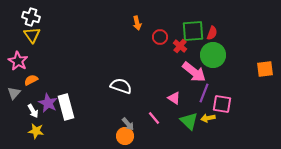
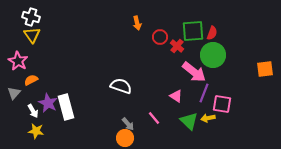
red cross: moved 3 px left
pink triangle: moved 2 px right, 2 px up
orange circle: moved 2 px down
